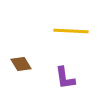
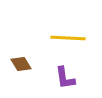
yellow line: moved 3 px left, 7 px down
